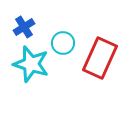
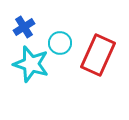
cyan circle: moved 3 px left
red rectangle: moved 2 px left, 3 px up
